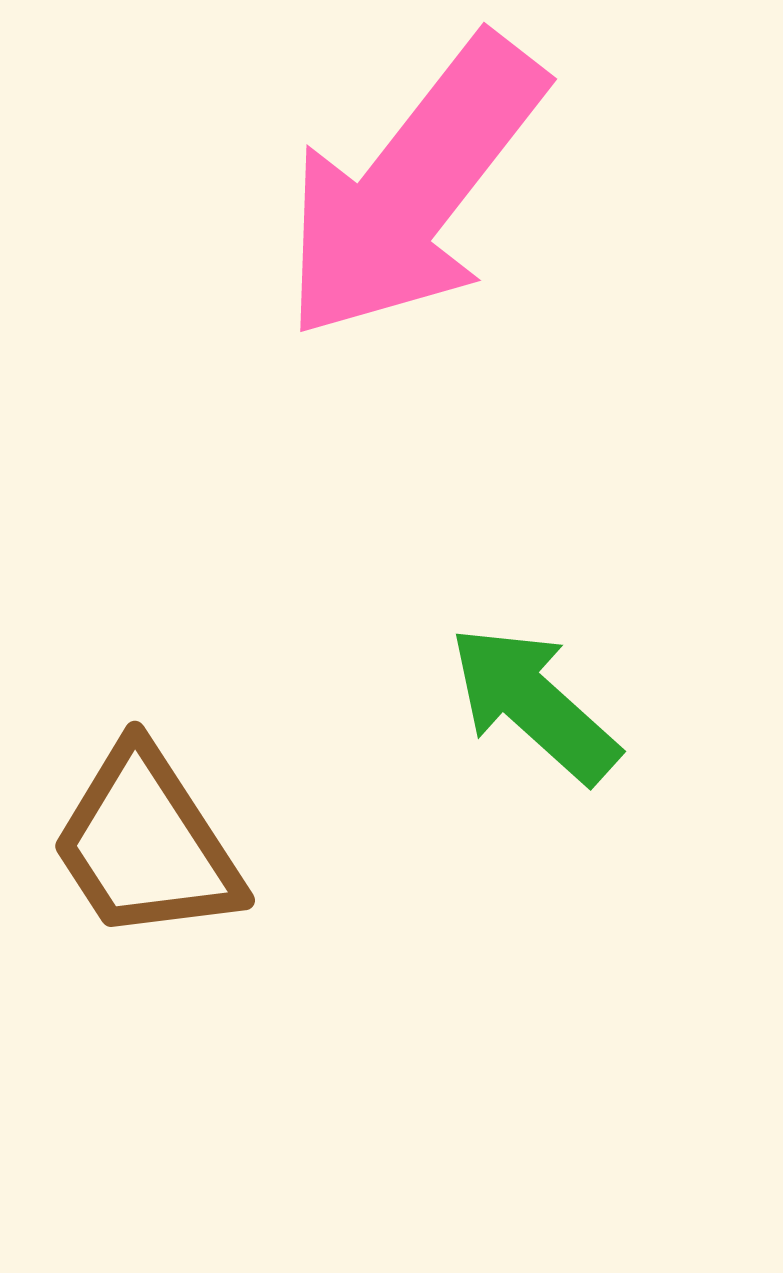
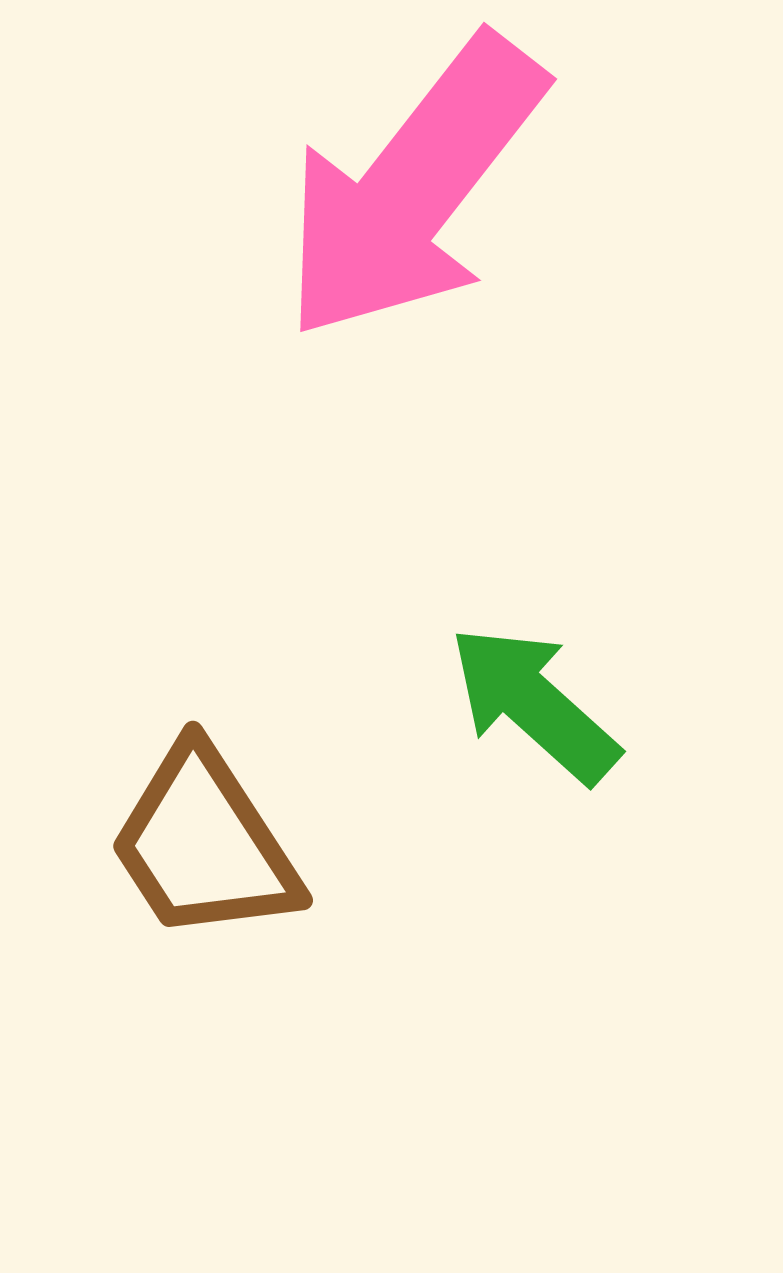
brown trapezoid: moved 58 px right
